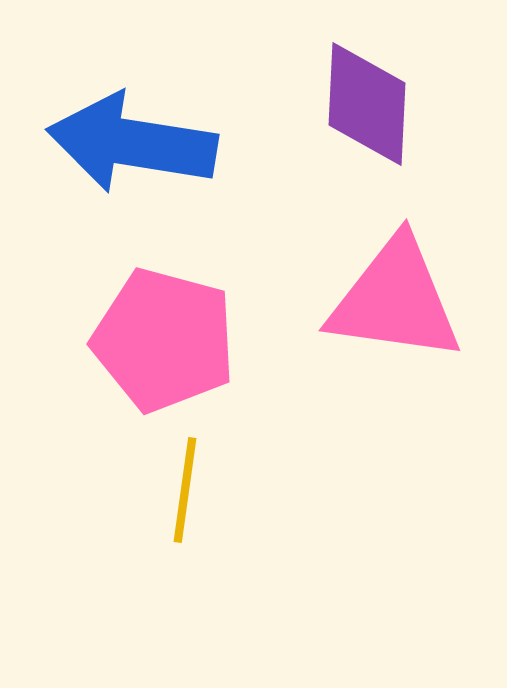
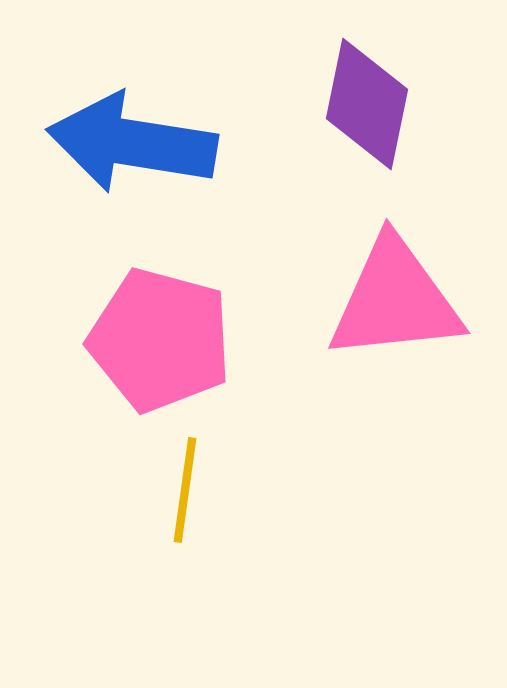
purple diamond: rotated 9 degrees clockwise
pink triangle: rotated 14 degrees counterclockwise
pink pentagon: moved 4 px left
